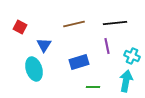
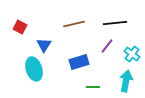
purple line: rotated 49 degrees clockwise
cyan cross: moved 2 px up; rotated 14 degrees clockwise
